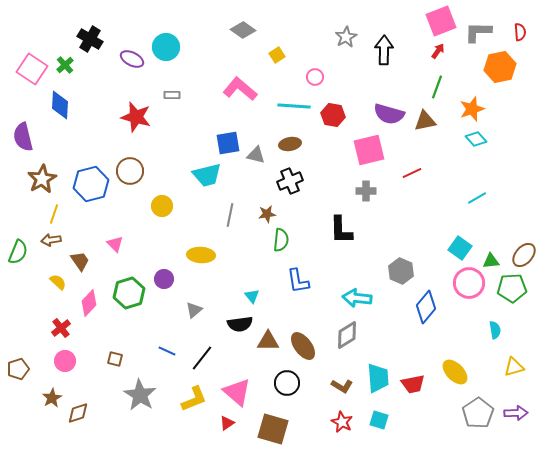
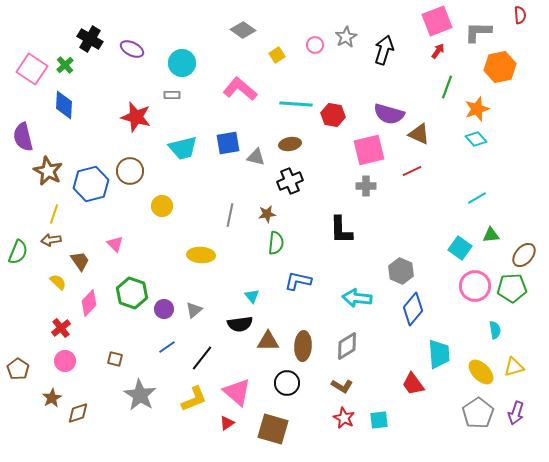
pink square at (441, 21): moved 4 px left
red semicircle at (520, 32): moved 17 px up
cyan circle at (166, 47): moved 16 px right, 16 px down
black arrow at (384, 50): rotated 16 degrees clockwise
purple ellipse at (132, 59): moved 10 px up
pink circle at (315, 77): moved 32 px up
green line at (437, 87): moved 10 px right
blue diamond at (60, 105): moved 4 px right
cyan line at (294, 106): moved 2 px right, 2 px up
orange star at (472, 109): moved 5 px right
brown triangle at (425, 121): moved 6 px left, 13 px down; rotated 35 degrees clockwise
gray triangle at (256, 155): moved 2 px down
red line at (412, 173): moved 2 px up
cyan trapezoid at (207, 175): moved 24 px left, 27 px up
brown star at (42, 179): moved 6 px right, 8 px up; rotated 16 degrees counterclockwise
gray cross at (366, 191): moved 5 px up
green semicircle at (281, 240): moved 5 px left, 3 px down
green triangle at (491, 261): moved 26 px up
purple circle at (164, 279): moved 30 px down
blue L-shape at (298, 281): rotated 112 degrees clockwise
pink circle at (469, 283): moved 6 px right, 3 px down
green hexagon at (129, 293): moved 3 px right; rotated 24 degrees counterclockwise
blue diamond at (426, 307): moved 13 px left, 2 px down
gray diamond at (347, 335): moved 11 px down
brown ellipse at (303, 346): rotated 40 degrees clockwise
blue line at (167, 351): moved 4 px up; rotated 60 degrees counterclockwise
brown pentagon at (18, 369): rotated 20 degrees counterclockwise
yellow ellipse at (455, 372): moved 26 px right
cyan trapezoid at (378, 378): moved 61 px right, 24 px up
red trapezoid at (413, 384): rotated 65 degrees clockwise
purple arrow at (516, 413): rotated 110 degrees clockwise
cyan square at (379, 420): rotated 24 degrees counterclockwise
red star at (342, 422): moved 2 px right, 4 px up
